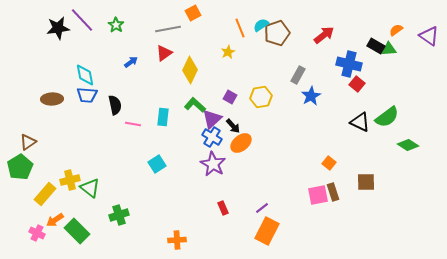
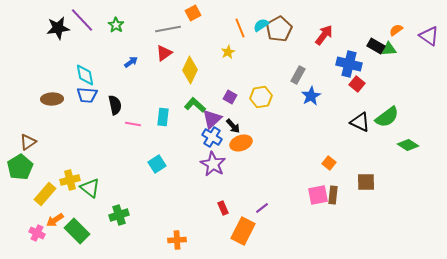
brown pentagon at (277, 33): moved 2 px right, 4 px up; rotated 10 degrees counterclockwise
red arrow at (324, 35): rotated 15 degrees counterclockwise
orange ellipse at (241, 143): rotated 20 degrees clockwise
brown rectangle at (333, 192): moved 3 px down; rotated 24 degrees clockwise
orange rectangle at (267, 231): moved 24 px left
